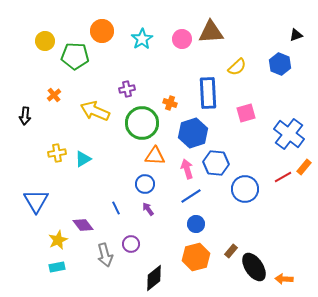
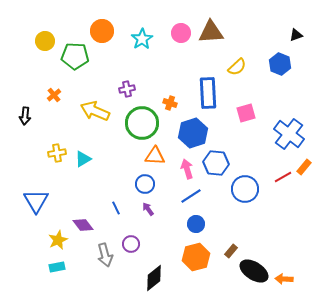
pink circle at (182, 39): moved 1 px left, 6 px up
black ellipse at (254, 267): moved 4 px down; rotated 24 degrees counterclockwise
